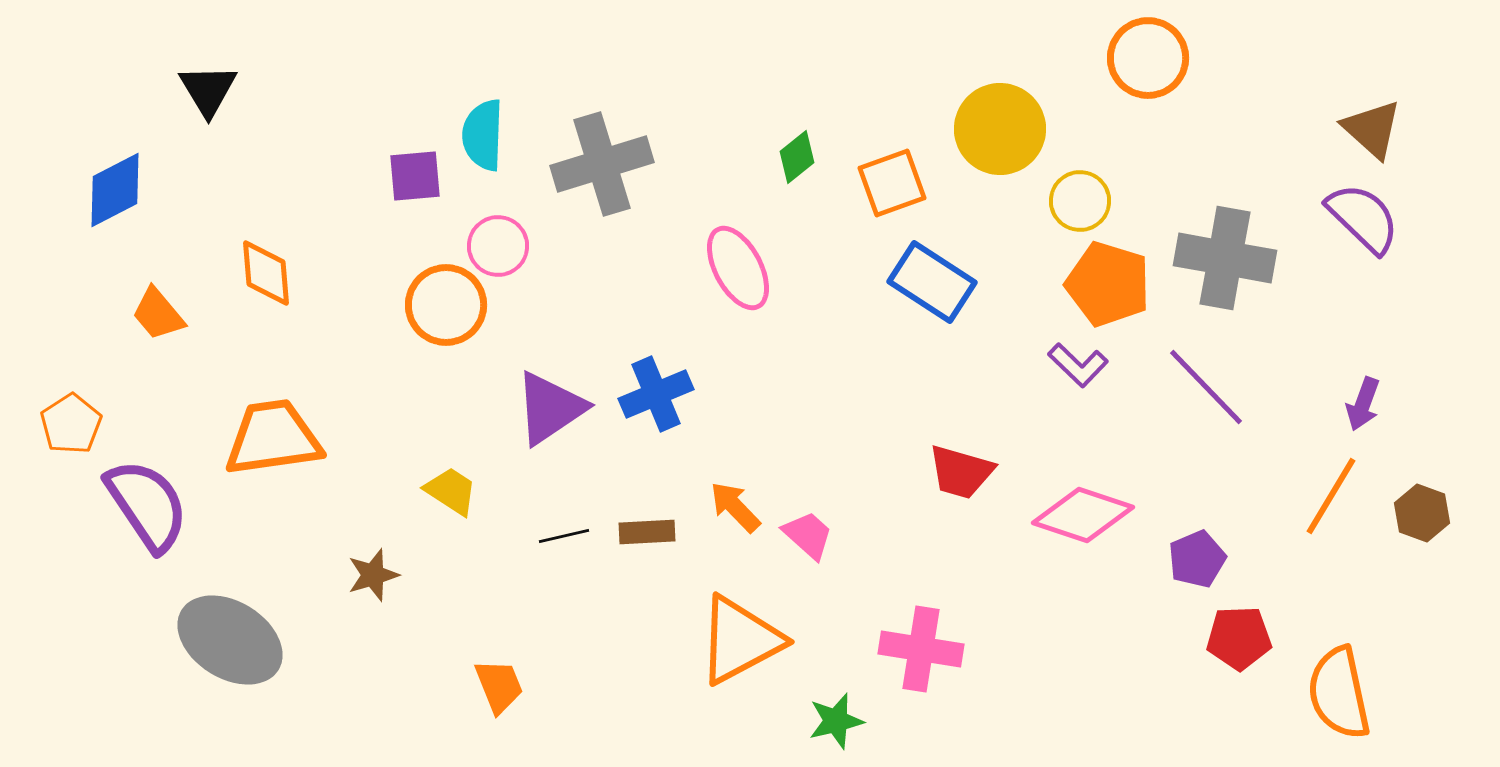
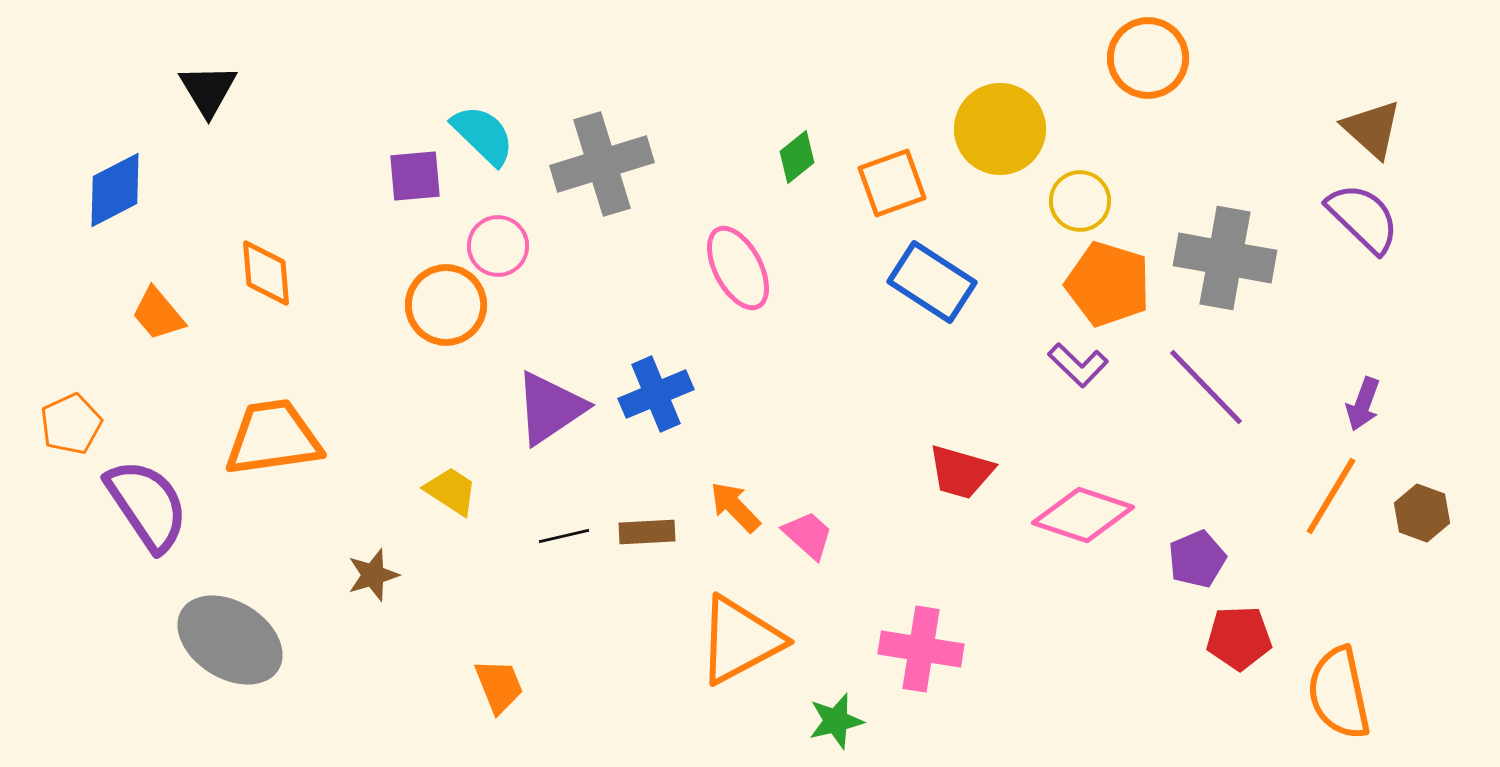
cyan semicircle at (483, 135): rotated 132 degrees clockwise
orange pentagon at (71, 424): rotated 8 degrees clockwise
